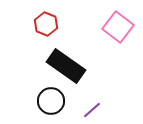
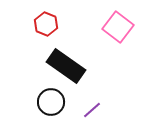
black circle: moved 1 px down
